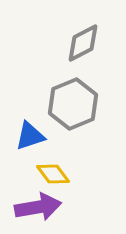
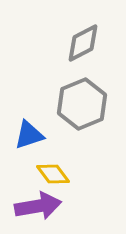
gray hexagon: moved 9 px right
blue triangle: moved 1 px left, 1 px up
purple arrow: moved 1 px up
